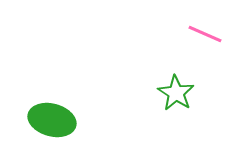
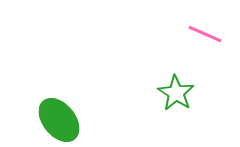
green ellipse: moved 7 px right; rotated 36 degrees clockwise
